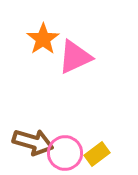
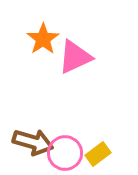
yellow rectangle: moved 1 px right
